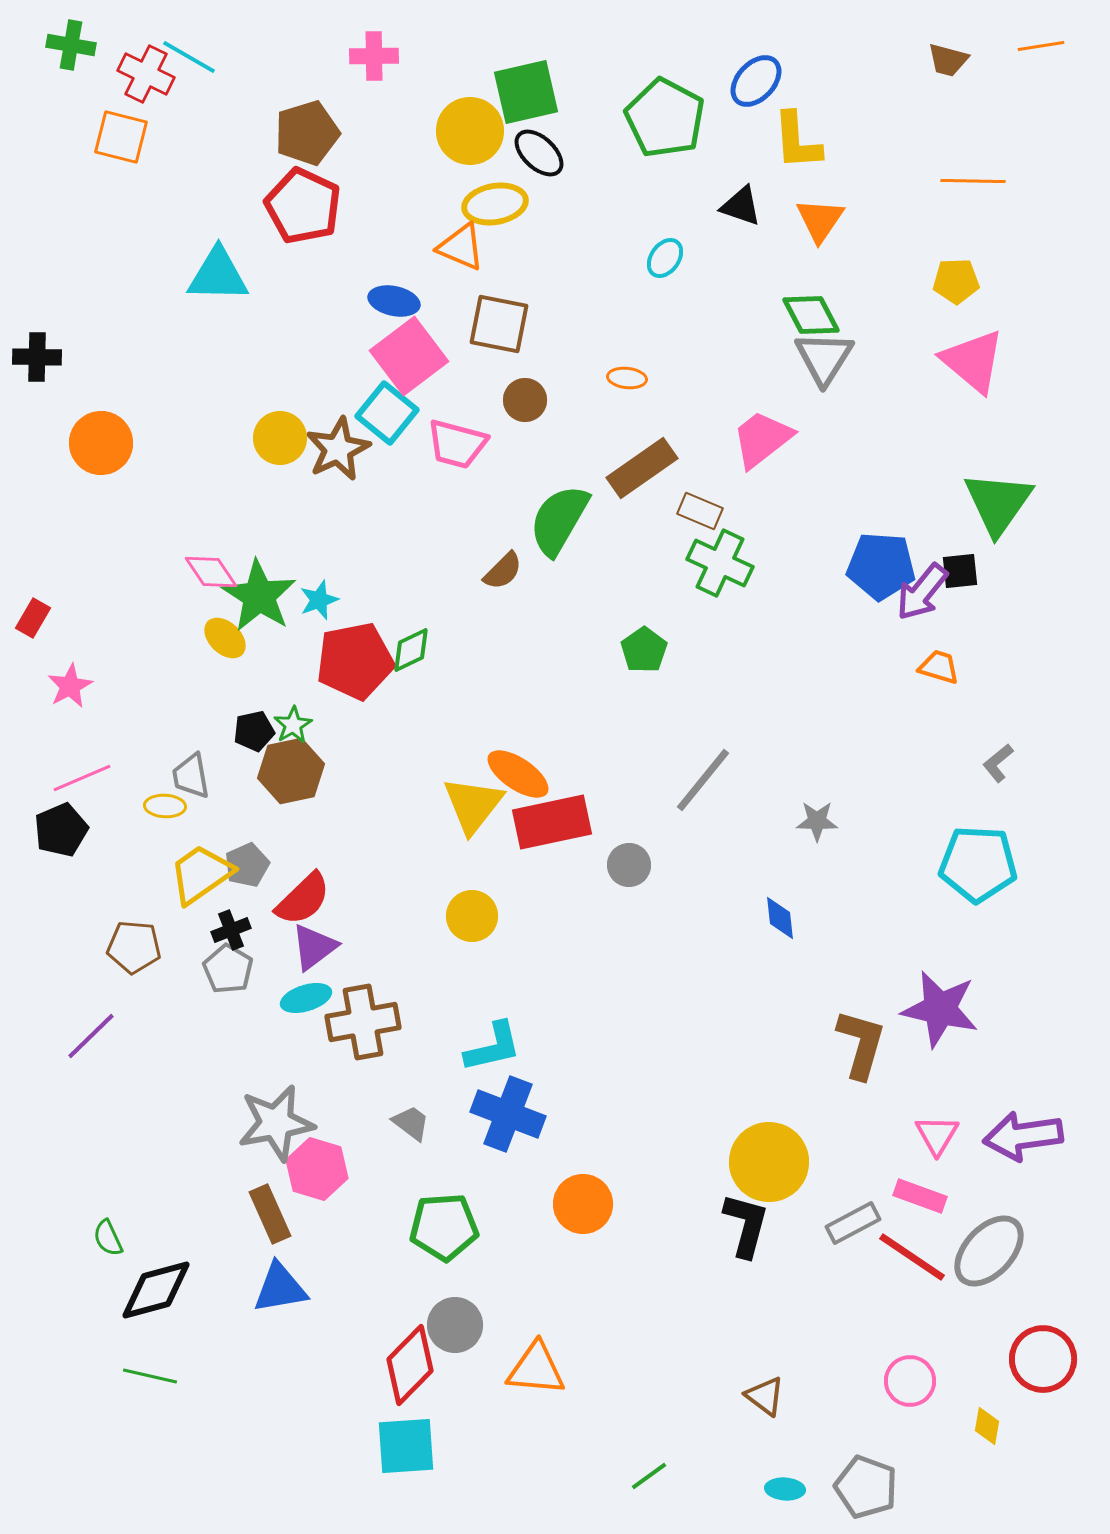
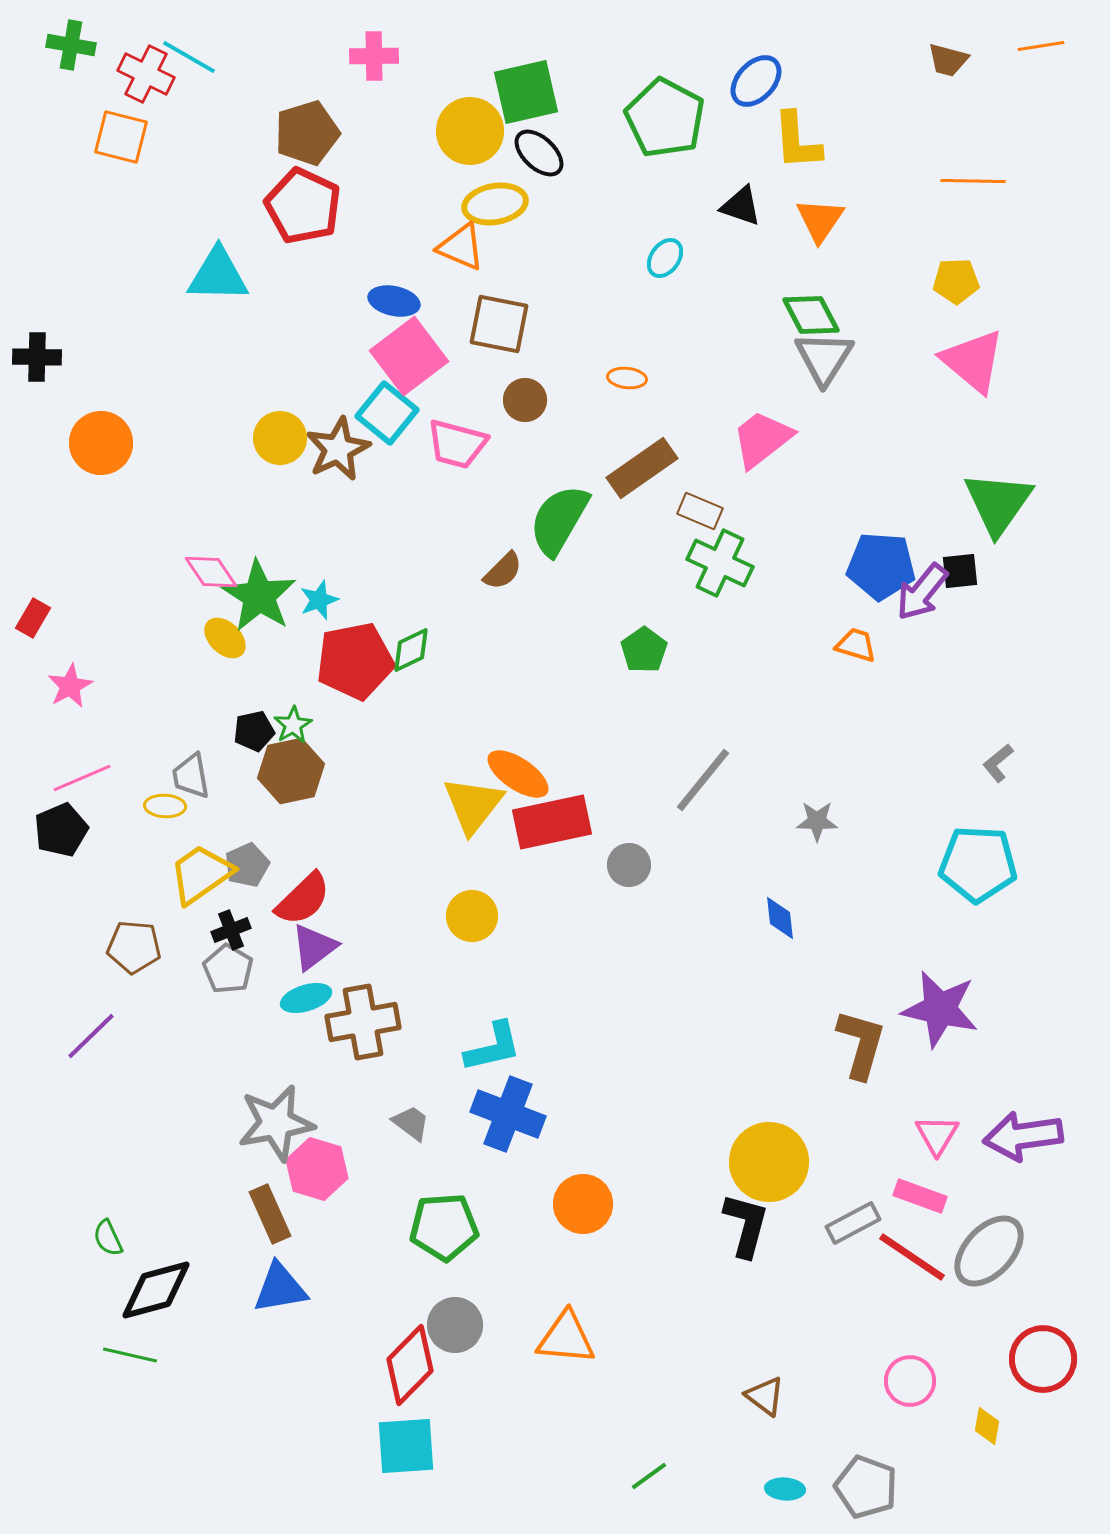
orange trapezoid at (939, 667): moved 83 px left, 22 px up
orange triangle at (536, 1369): moved 30 px right, 31 px up
green line at (150, 1376): moved 20 px left, 21 px up
